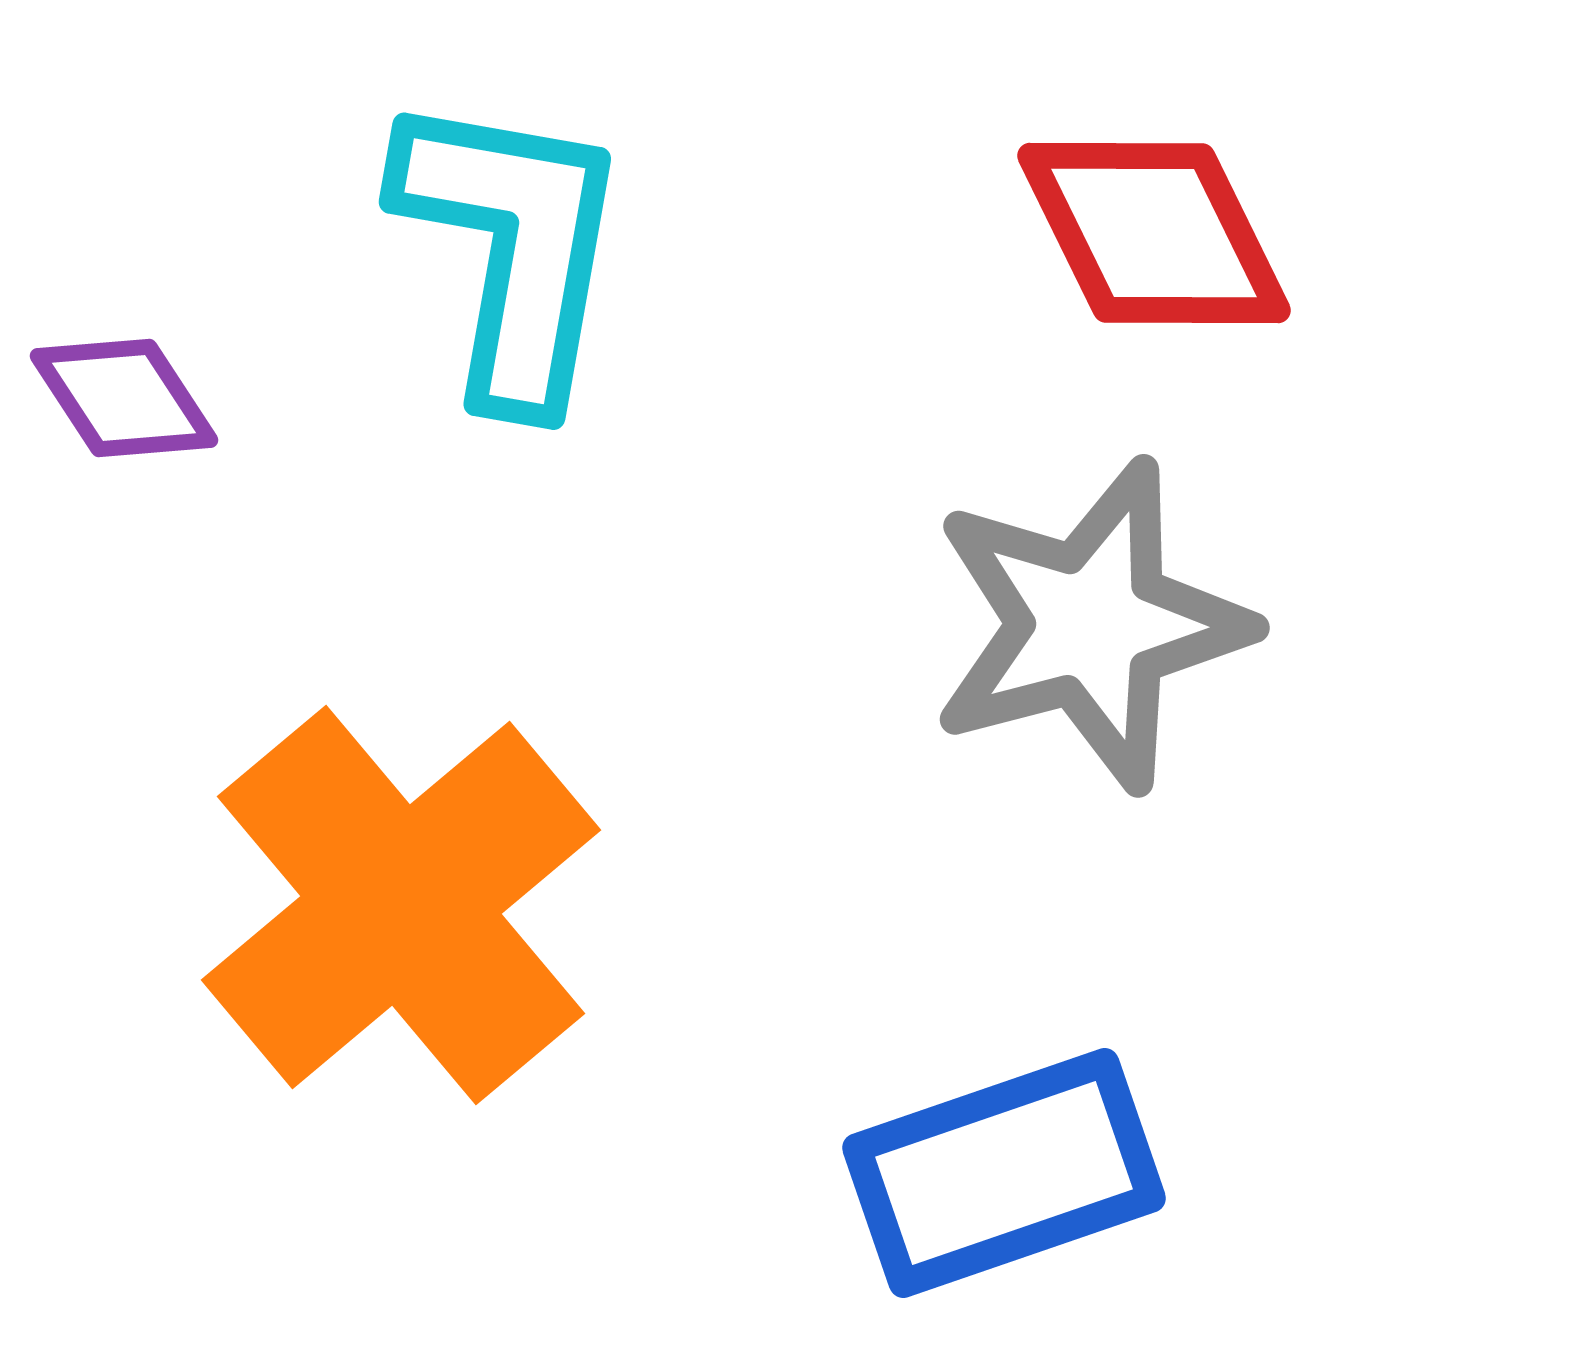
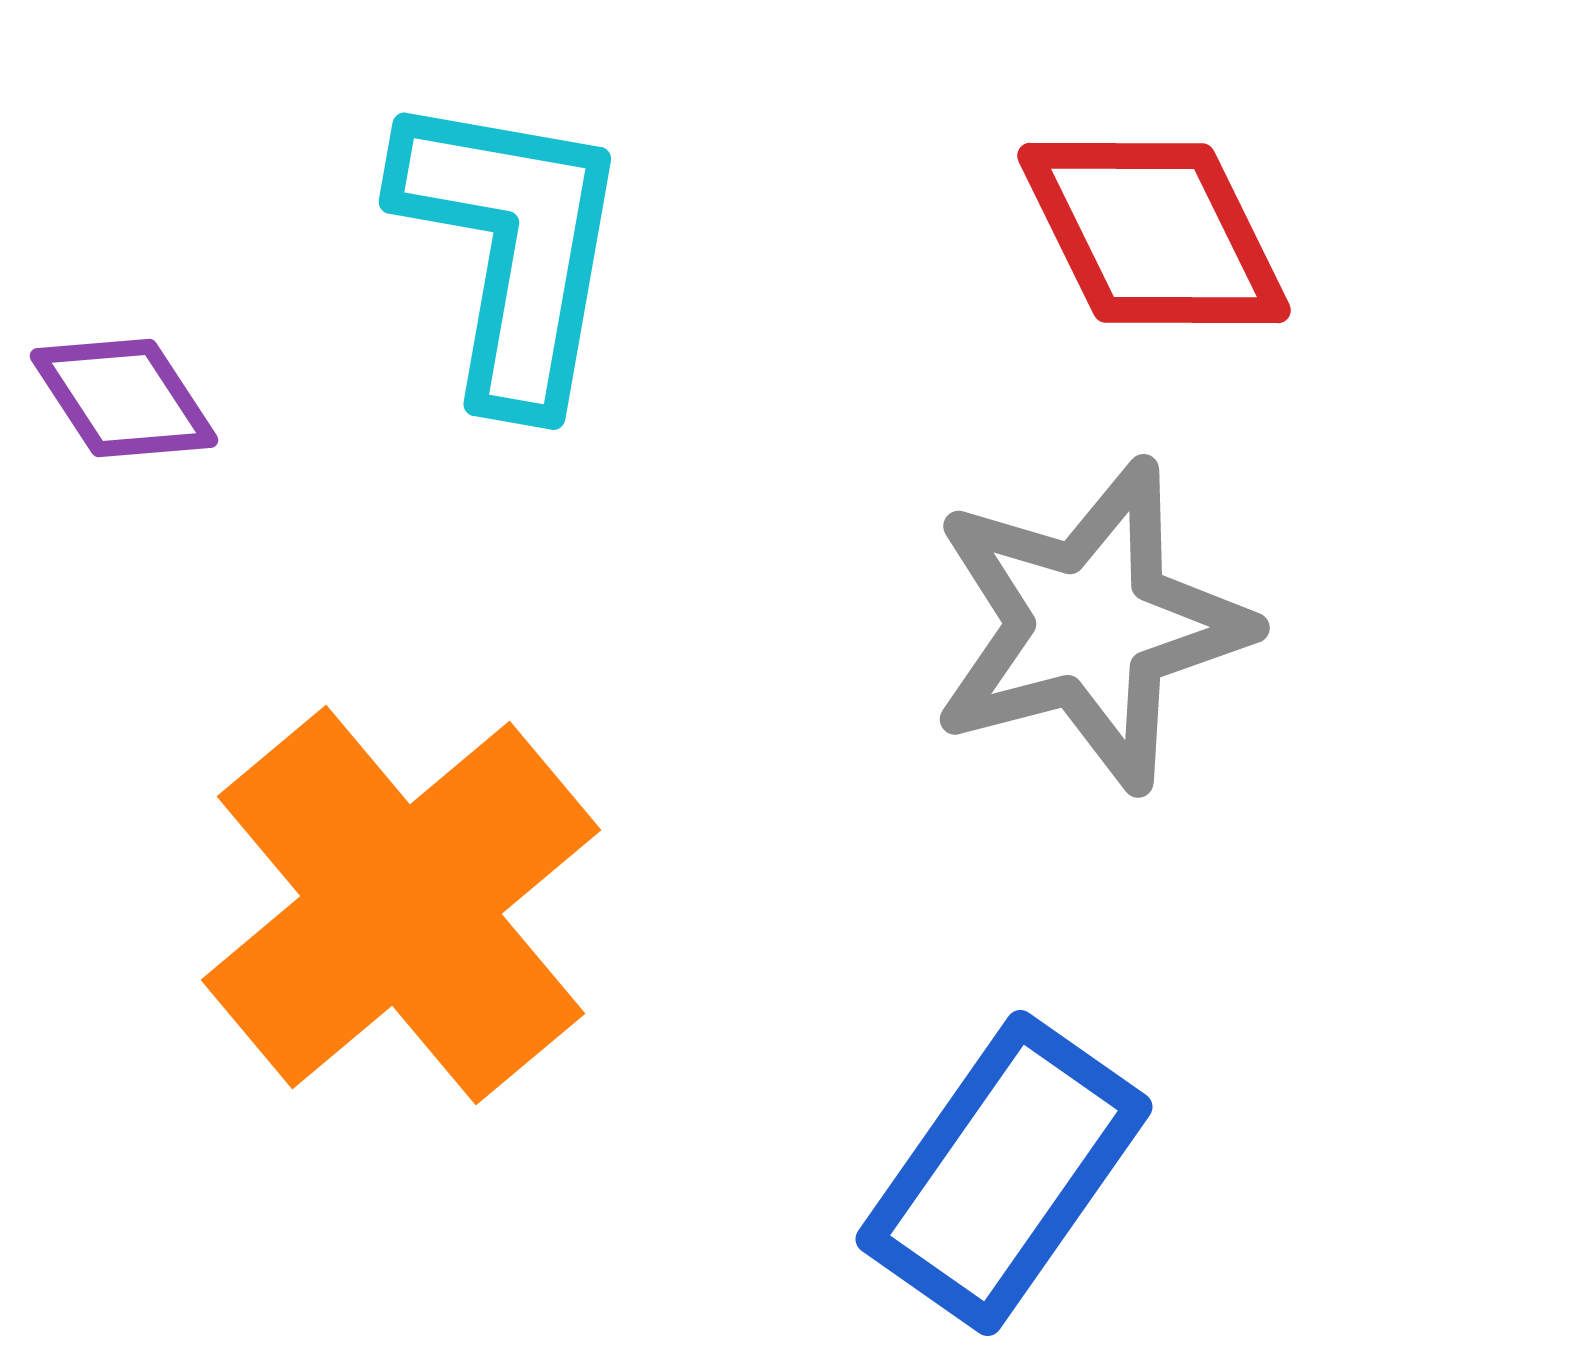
blue rectangle: rotated 36 degrees counterclockwise
